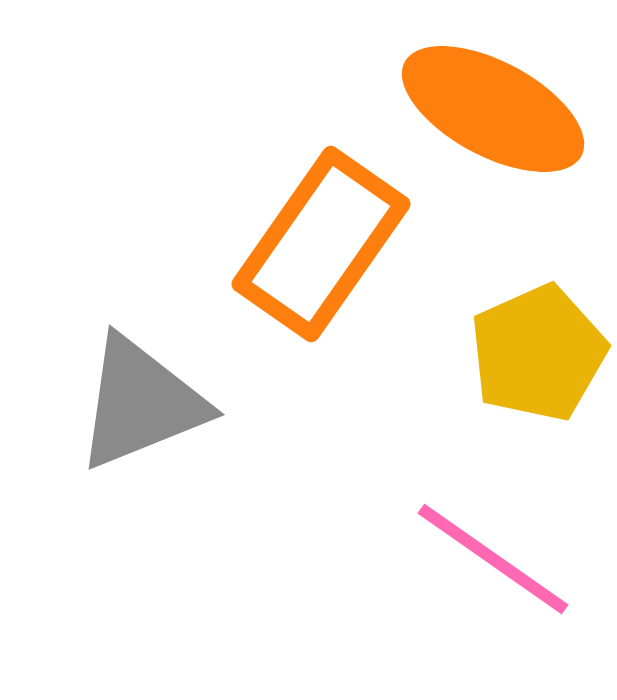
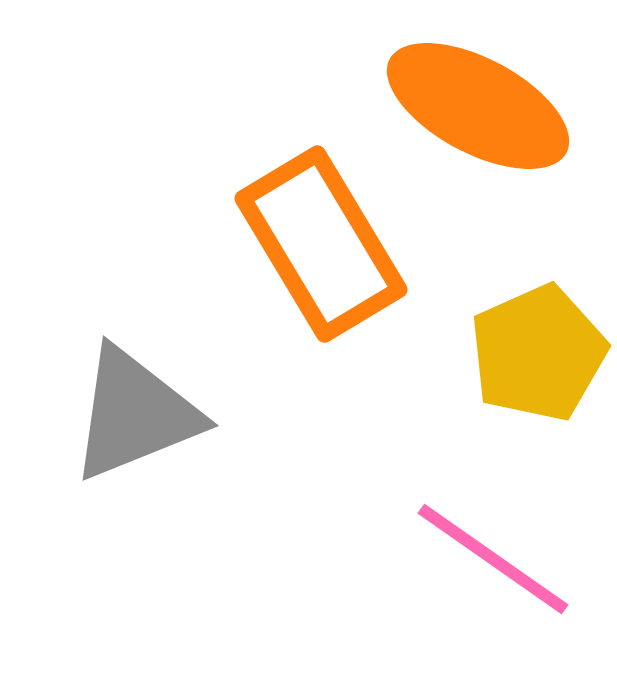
orange ellipse: moved 15 px left, 3 px up
orange rectangle: rotated 66 degrees counterclockwise
gray triangle: moved 6 px left, 11 px down
